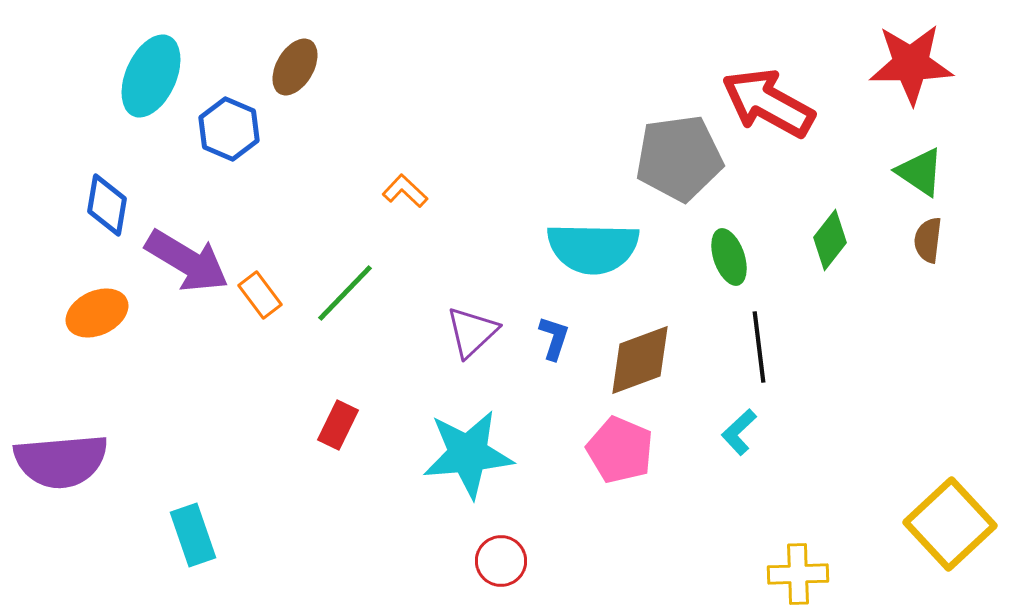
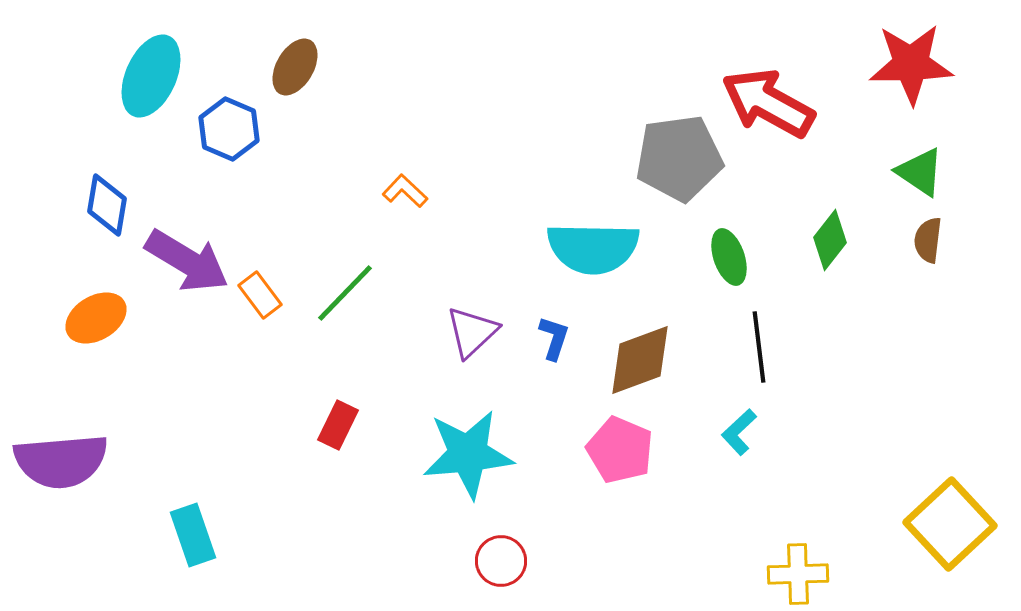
orange ellipse: moved 1 px left, 5 px down; rotated 6 degrees counterclockwise
